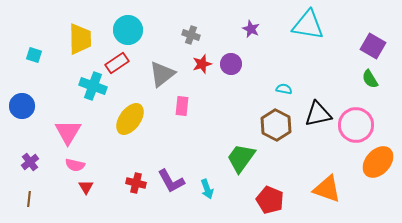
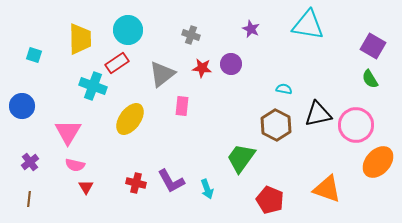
red star: moved 4 px down; rotated 24 degrees clockwise
